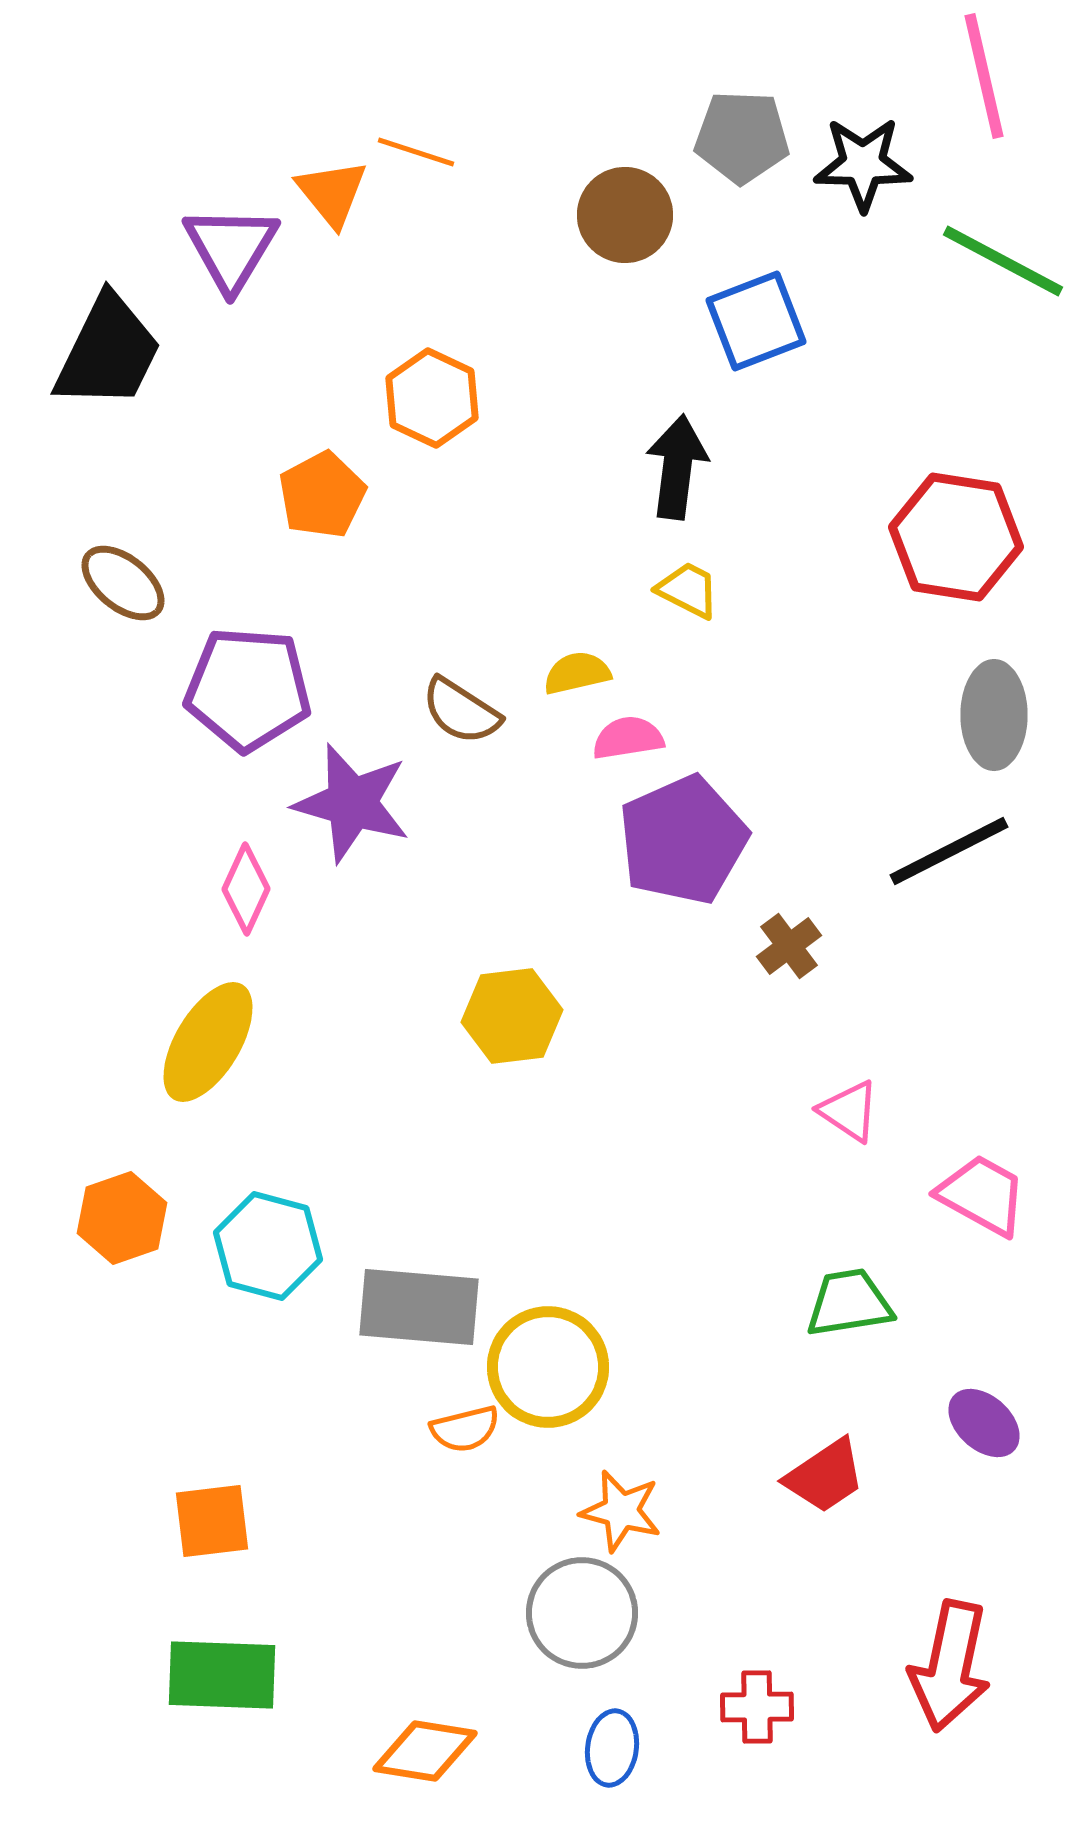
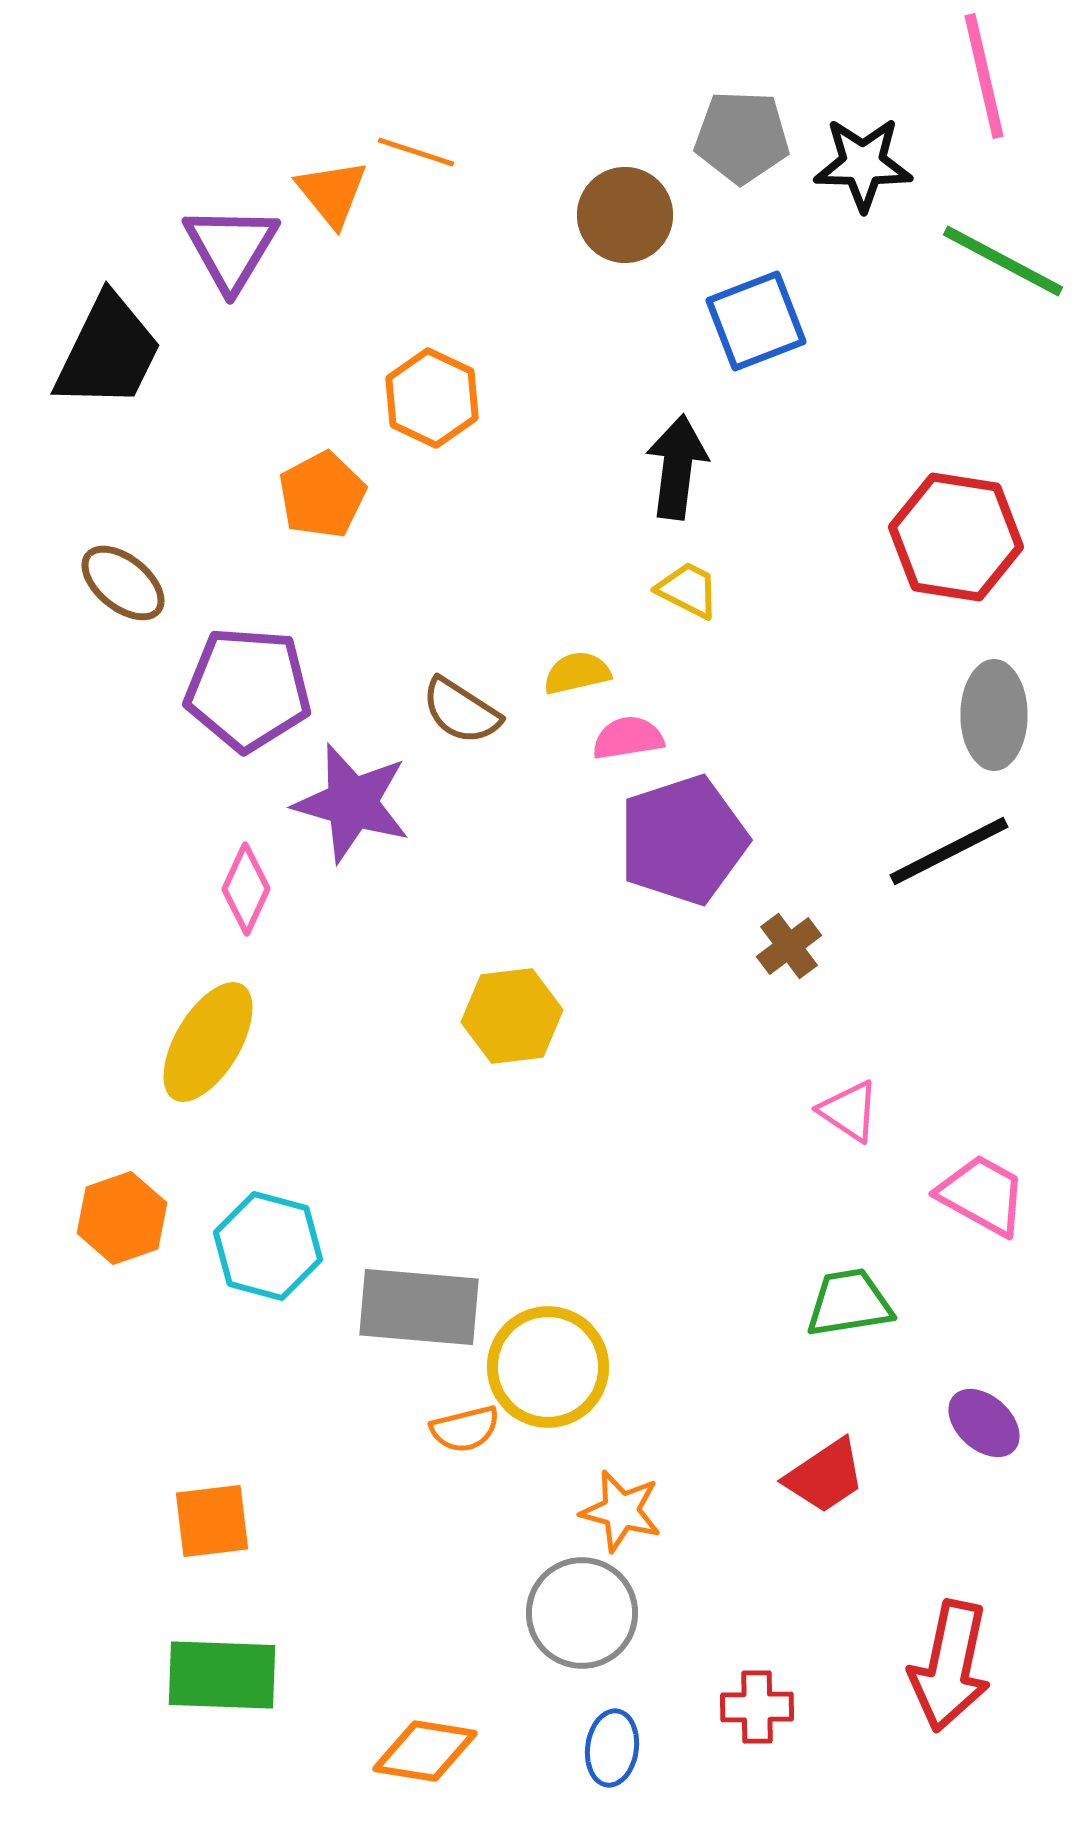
purple pentagon at (683, 840): rotated 6 degrees clockwise
